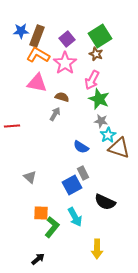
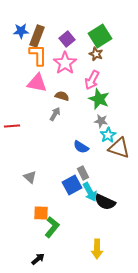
orange L-shape: rotated 60 degrees clockwise
brown semicircle: moved 1 px up
cyan arrow: moved 15 px right, 25 px up
